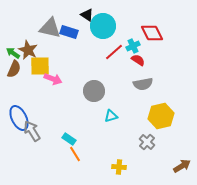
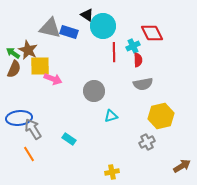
red line: rotated 48 degrees counterclockwise
red semicircle: rotated 56 degrees clockwise
blue ellipse: rotated 70 degrees counterclockwise
gray arrow: moved 1 px right, 2 px up
gray cross: rotated 21 degrees clockwise
orange line: moved 46 px left
yellow cross: moved 7 px left, 5 px down; rotated 16 degrees counterclockwise
